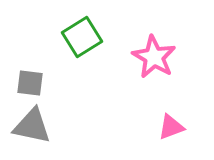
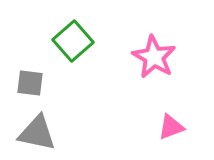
green square: moved 9 px left, 4 px down; rotated 9 degrees counterclockwise
gray triangle: moved 5 px right, 7 px down
